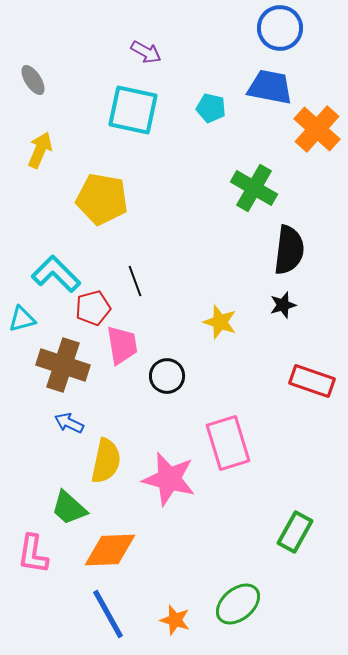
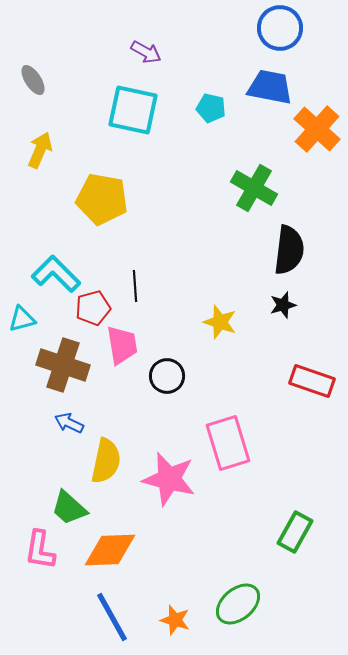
black line: moved 5 px down; rotated 16 degrees clockwise
pink L-shape: moved 7 px right, 4 px up
blue line: moved 4 px right, 3 px down
